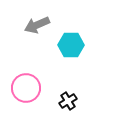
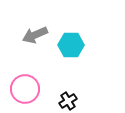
gray arrow: moved 2 px left, 10 px down
pink circle: moved 1 px left, 1 px down
